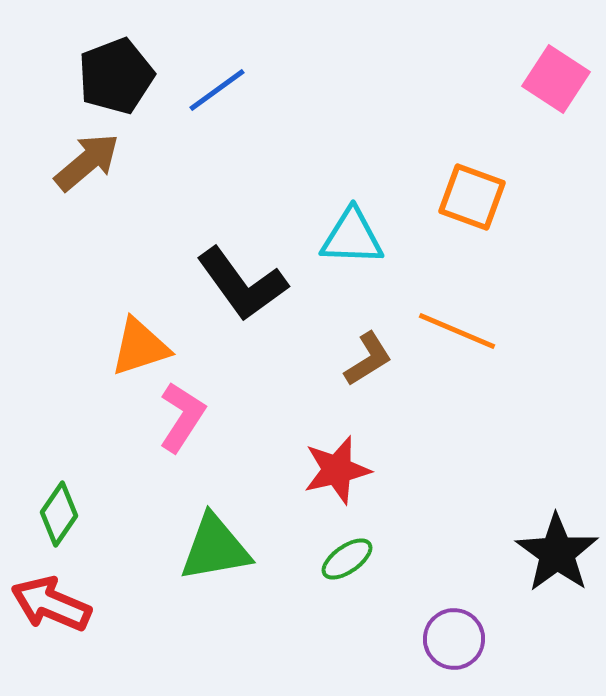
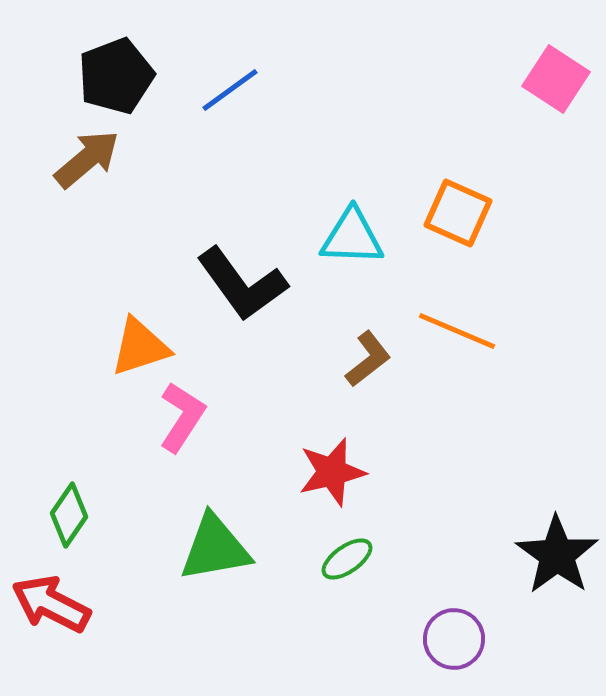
blue line: moved 13 px right
brown arrow: moved 3 px up
orange square: moved 14 px left, 16 px down; rotated 4 degrees clockwise
brown L-shape: rotated 6 degrees counterclockwise
red star: moved 5 px left, 2 px down
green diamond: moved 10 px right, 1 px down
black star: moved 2 px down
red arrow: rotated 4 degrees clockwise
